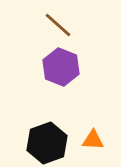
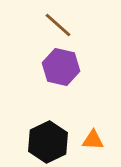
purple hexagon: rotated 9 degrees counterclockwise
black hexagon: moved 1 px right, 1 px up; rotated 6 degrees counterclockwise
